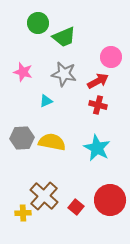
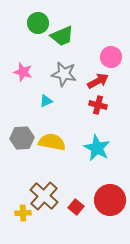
green trapezoid: moved 2 px left, 1 px up
